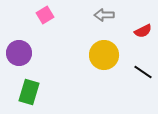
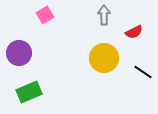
gray arrow: rotated 90 degrees clockwise
red semicircle: moved 9 px left, 1 px down
yellow circle: moved 3 px down
green rectangle: rotated 50 degrees clockwise
